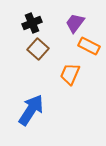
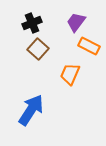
purple trapezoid: moved 1 px right, 1 px up
